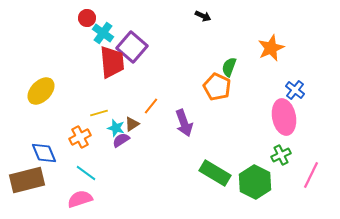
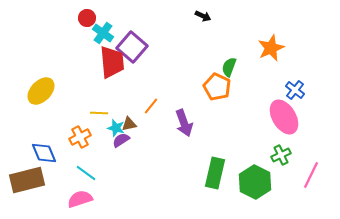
yellow line: rotated 18 degrees clockwise
pink ellipse: rotated 20 degrees counterclockwise
brown triangle: moved 3 px left; rotated 21 degrees clockwise
green rectangle: rotated 72 degrees clockwise
